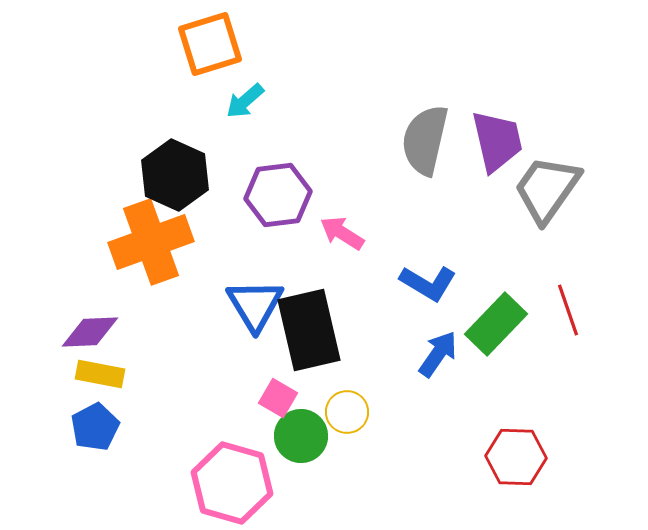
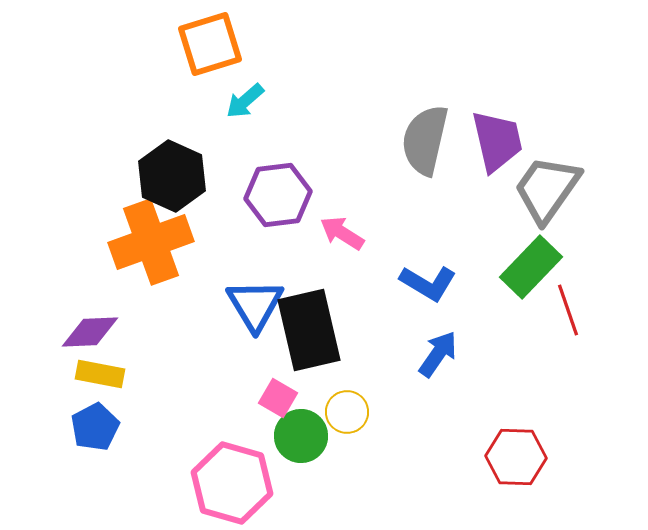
black hexagon: moved 3 px left, 1 px down
green rectangle: moved 35 px right, 57 px up
